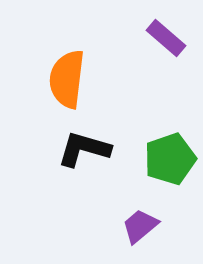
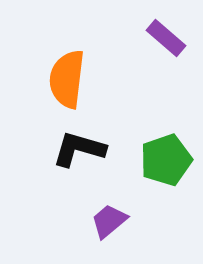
black L-shape: moved 5 px left
green pentagon: moved 4 px left, 1 px down
purple trapezoid: moved 31 px left, 5 px up
